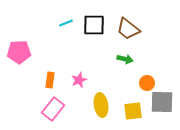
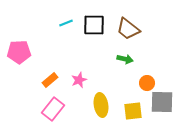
orange rectangle: rotated 42 degrees clockwise
